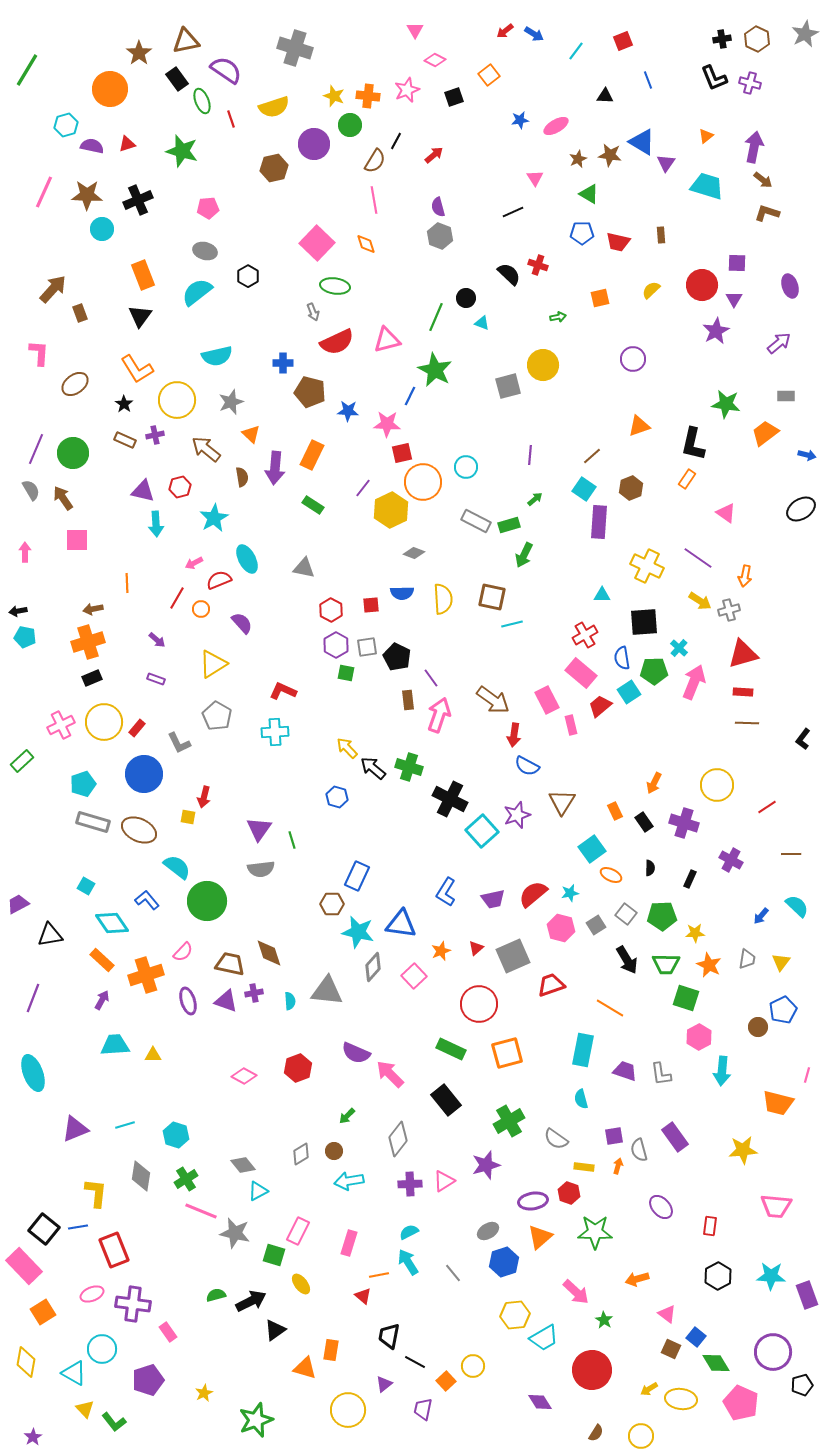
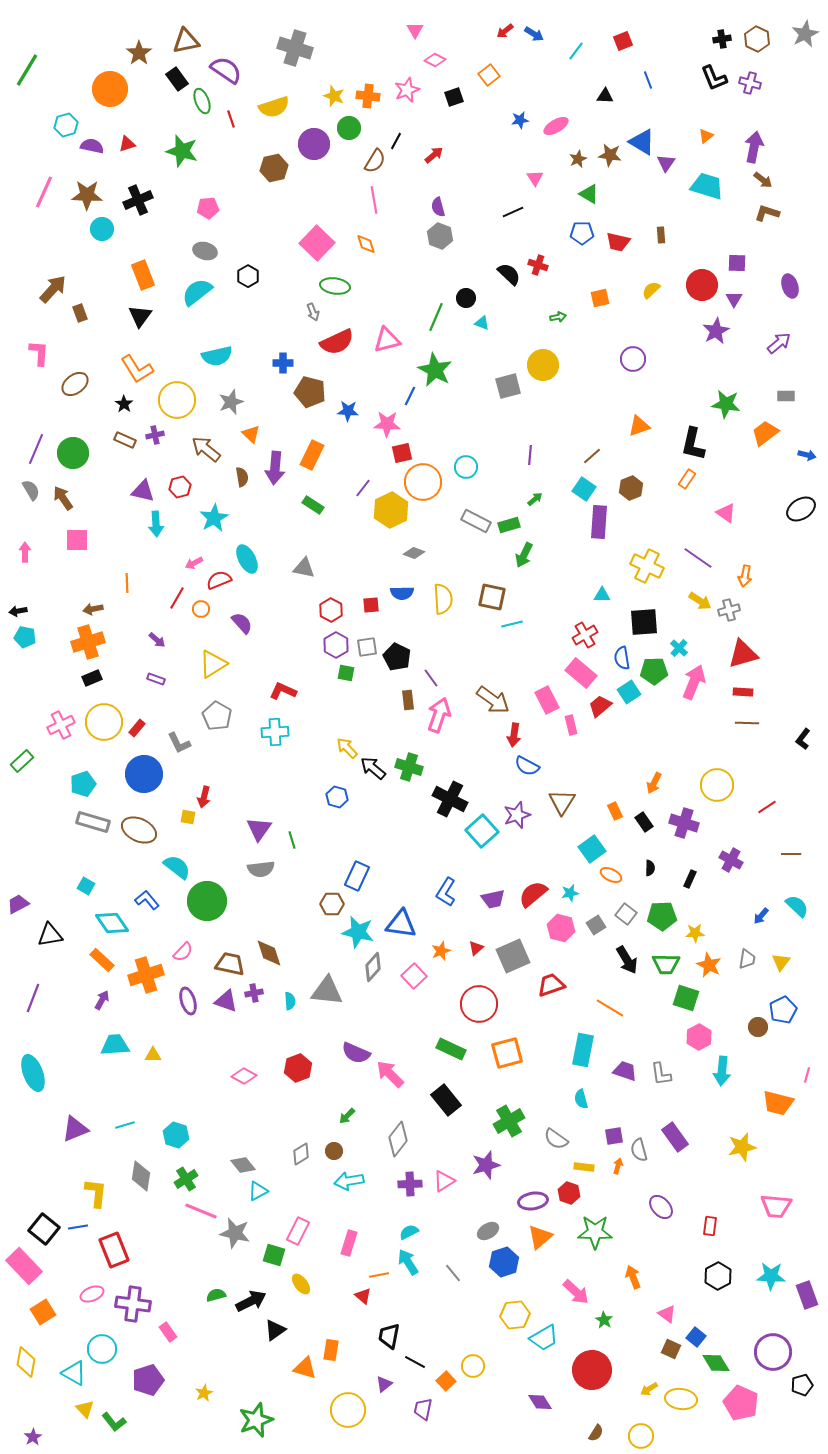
green circle at (350, 125): moved 1 px left, 3 px down
yellow star at (743, 1150): moved 1 px left, 3 px up; rotated 8 degrees counterclockwise
orange arrow at (637, 1279): moved 4 px left, 2 px up; rotated 85 degrees clockwise
